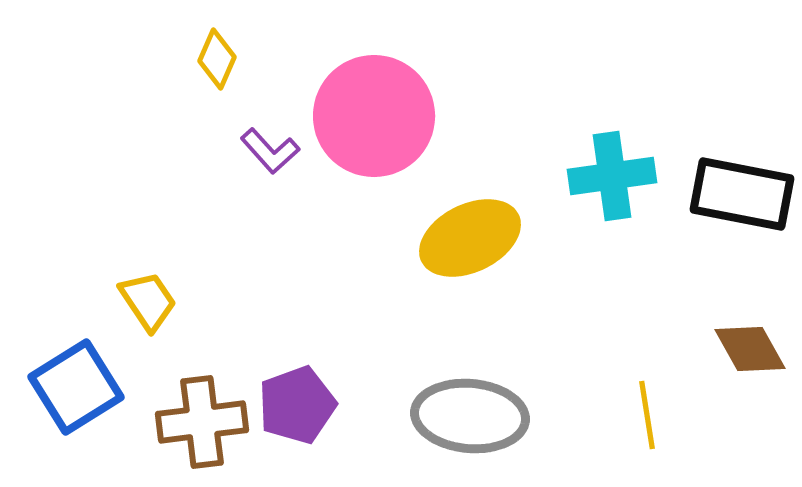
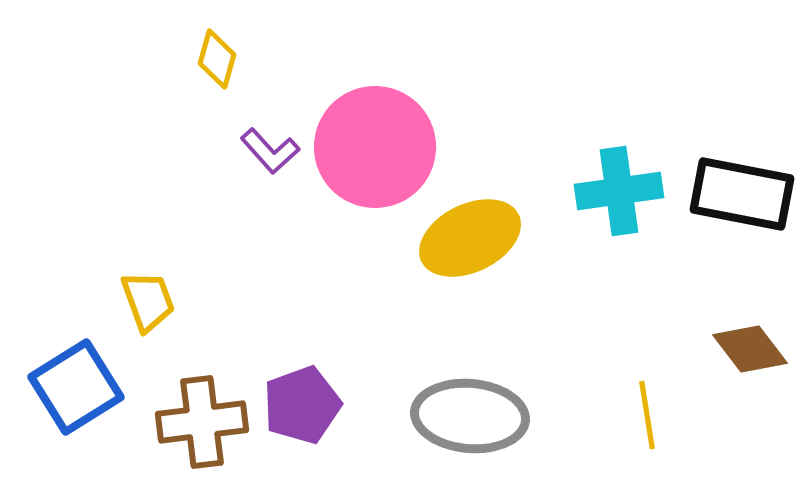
yellow diamond: rotated 8 degrees counterclockwise
pink circle: moved 1 px right, 31 px down
cyan cross: moved 7 px right, 15 px down
yellow trapezoid: rotated 14 degrees clockwise
brown diamond: rotated 8 degrees counterclockwise
purple pentagon: moved 5 px right
